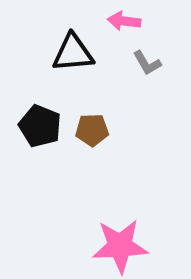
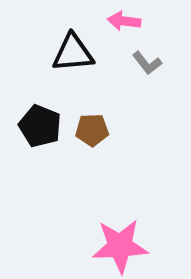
gray L-shape: rotated 8 degrees counterclockwise
